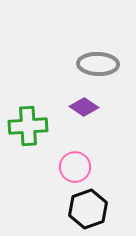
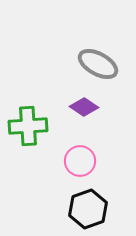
gray ellipse: rotated 27 degrees clockwise
pink circle: moved 5 px right, 6 px up
